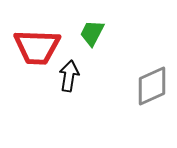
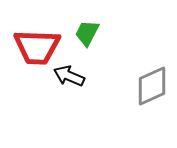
green trapezoid: moved 5 px left
black arrow: rotated 76 degrees counterclockwise
